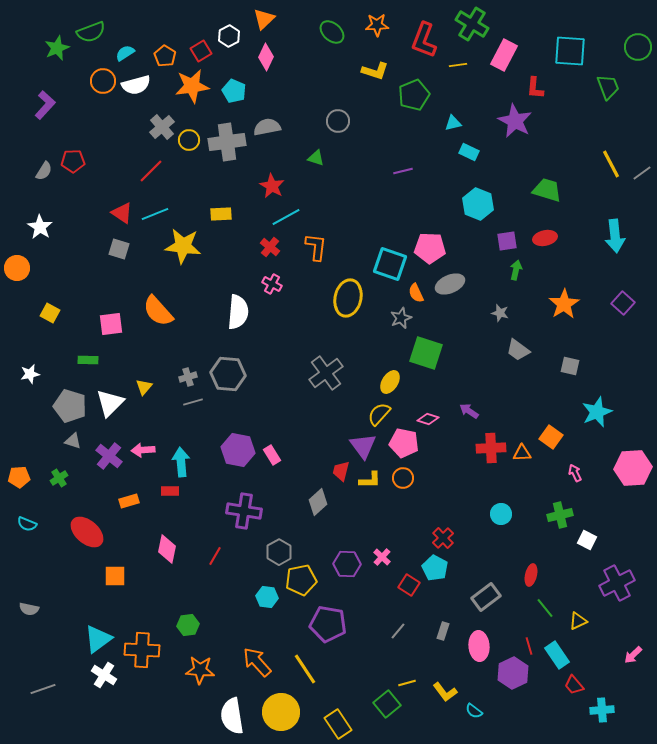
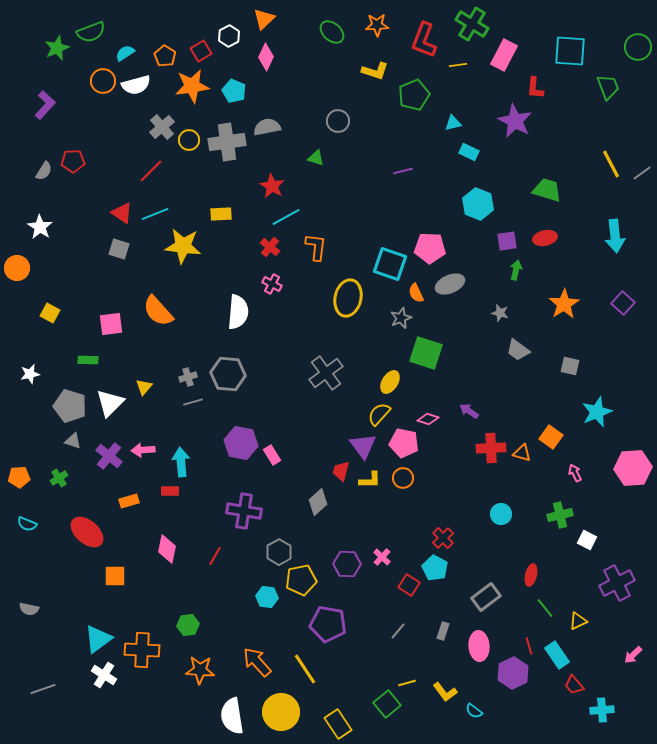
purple hexagon at (238, 450): moved 3 px right, 7 px up
orange triangle at (522, 453): rotated 18 degrees clockwise
